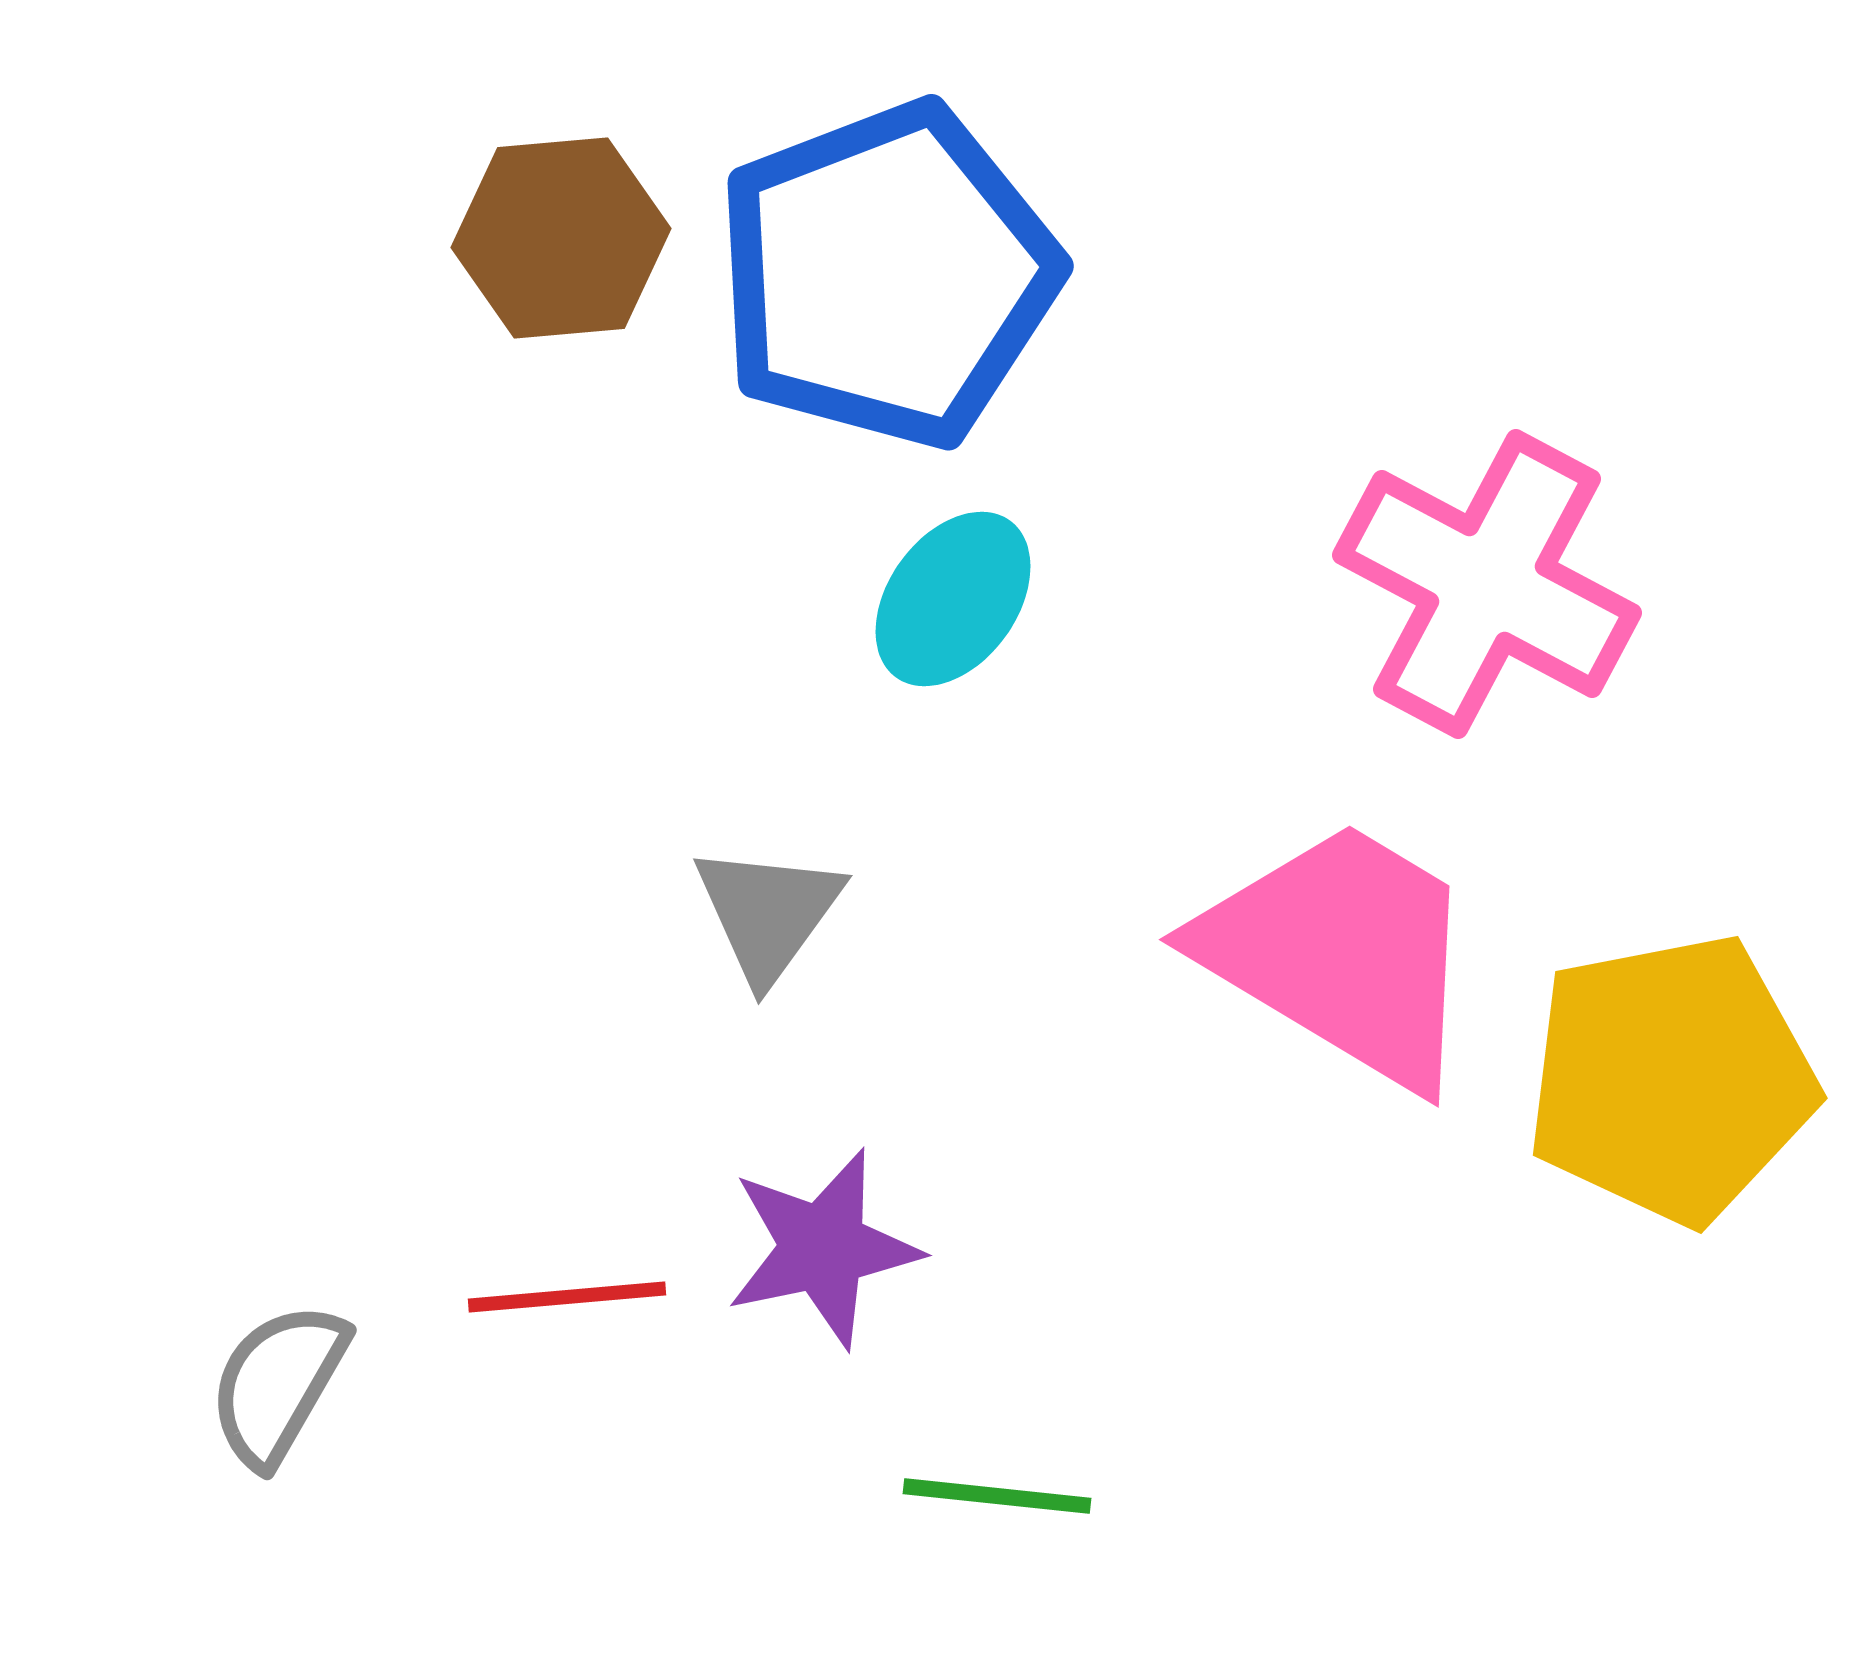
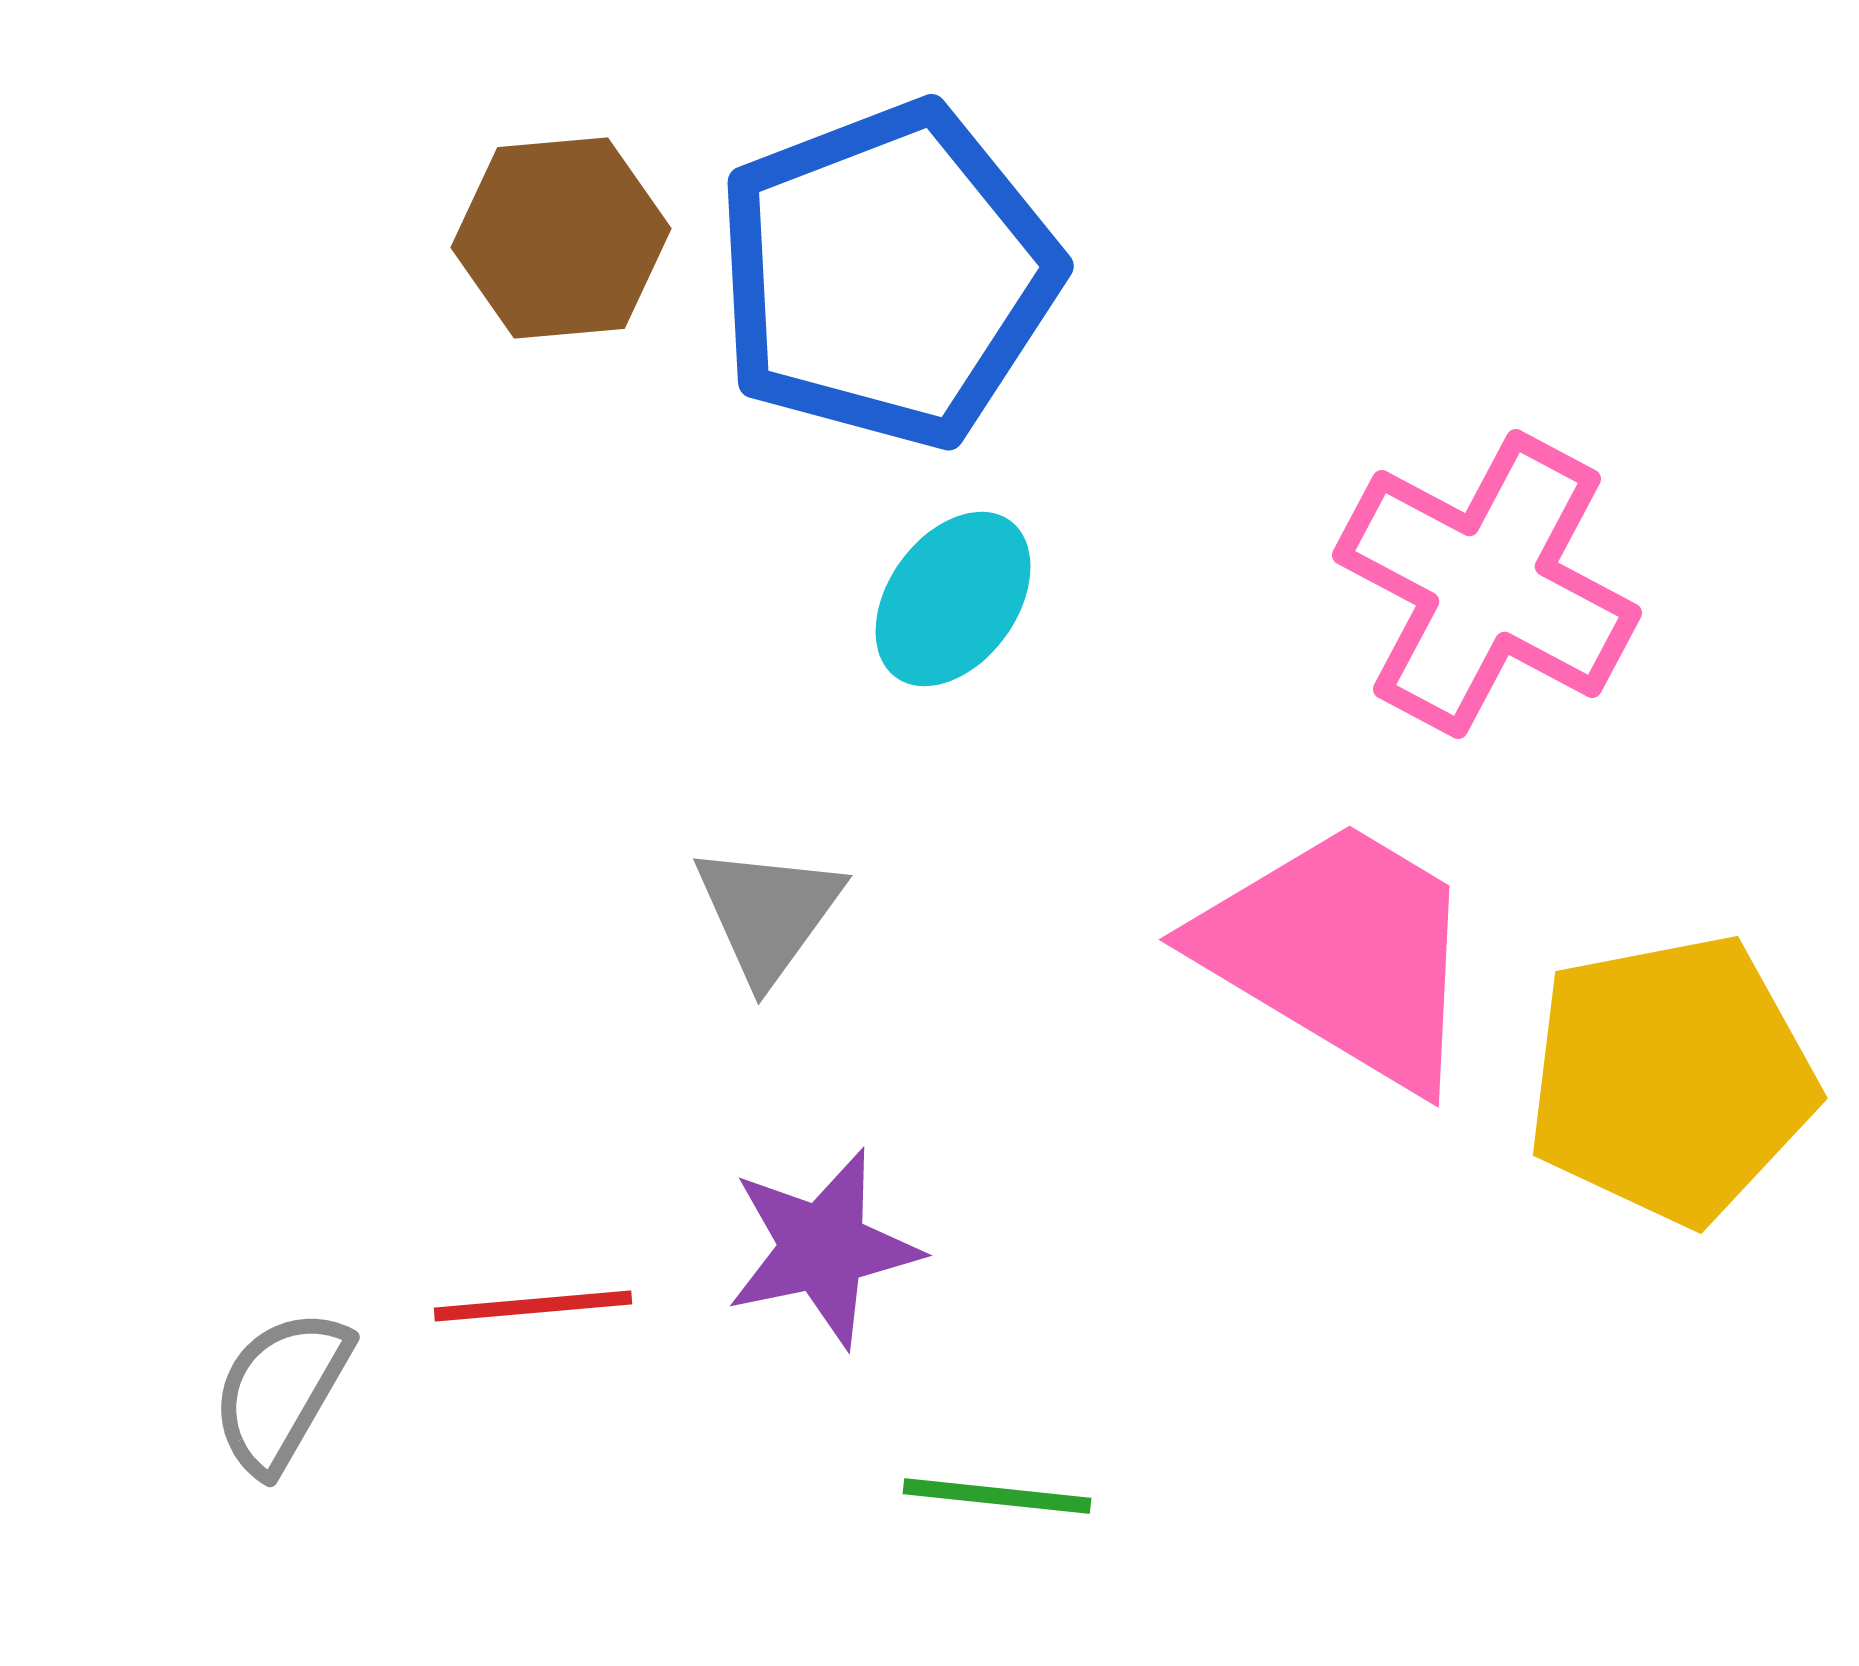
red line: moved 34 px left, 9 px down
gray semicircle: moved 3 px right, 7 px down
